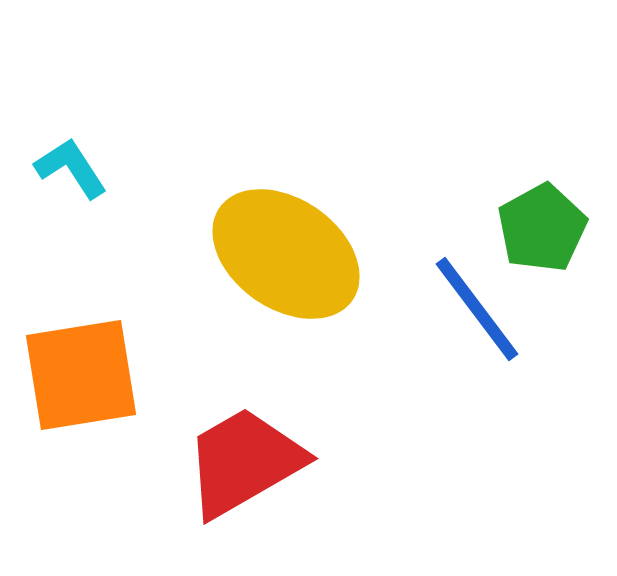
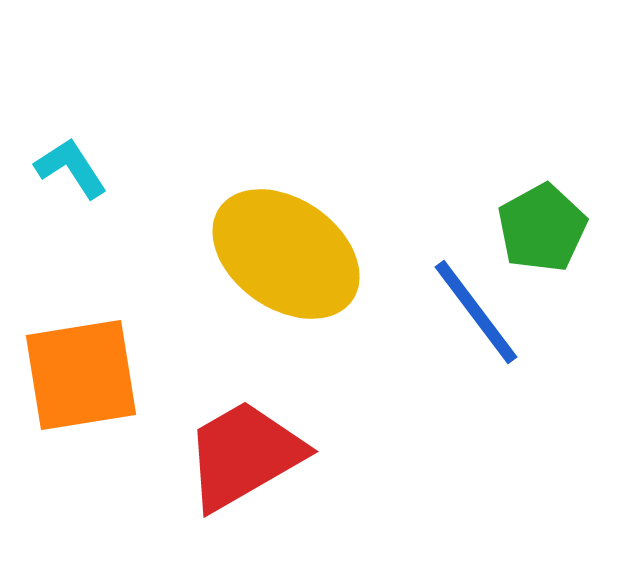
blue line: moved 1 px left, 3 px down
red trapezoid: moved 7 px up
